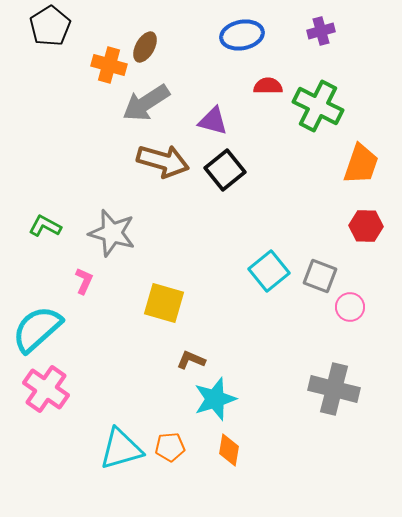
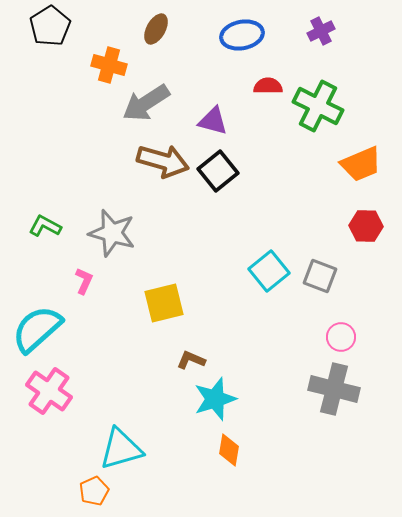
purple cross: rotated 12 degrees counterclockwise
brown ellipse: moved 11 px right, 18 px up
orange trapezoid: rotated 48 degrees clockwise
black square: moved 7 px left, 1 px down
yellow square: rotated 30 degrees counterclockwise
pink circle: moved 9 px left, 30 px down
pink cross: moved 3 px right, 2 px down
orange pentagon: moved 76 px left, 44 px down; rotated 20 degrees counterclockwise
